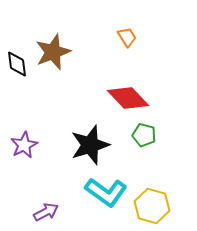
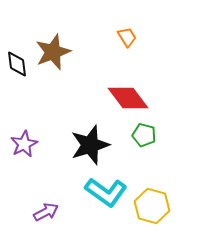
red diamond: rotated 6 degrees clockwise
purple star: moved 1 px up
